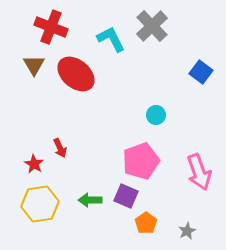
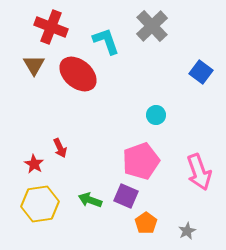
cyan L-shape: moved 5 px left, 2 px down; rotated 8 degrees clockwise
red ellipse: moved 2 px right
green arrow: rotated 20 degrees clockwise
